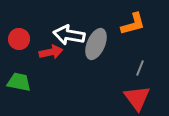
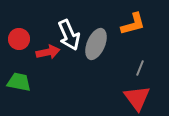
white arrow: rotated 124 degrees counterclockwise
red arrow: moved 3 px left
